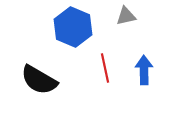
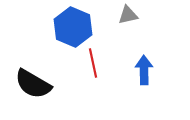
gray triangle: moved 2 px right, 1 px up
red line: moved 12 px left, 5 px up
black semicircle: moved 6 px left, 4 px down
